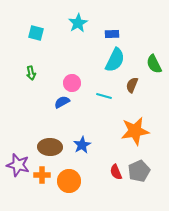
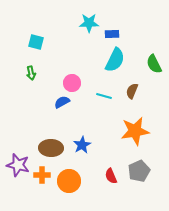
cyan star: moved 11 px right; rotated 30 degrees clockwise
cyan square: moved 9 px down
brown semicircle: moved 6 px down
brown ellipse: moved 1 px right, 1 px down
red semicircle: moved 5 px left, 4 px down
